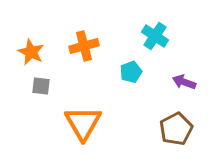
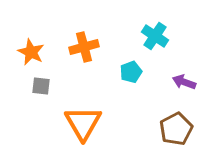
orange cross: moved 1 px down
